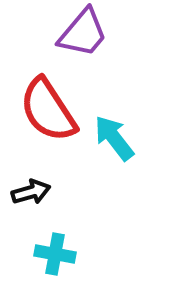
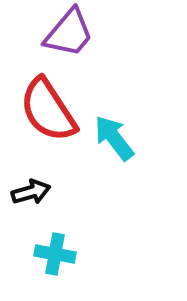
purple trapezoid: moved 14 px left
